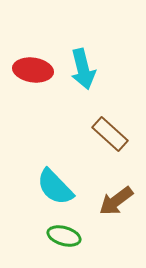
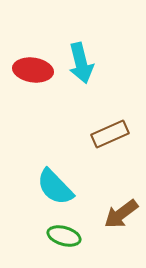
cyan arrow: moved 2 px left, 6 px up
brown rectangle: rotated 66 degrees counterclockwise
brown arrow: moved 5 px right, 13 px down
